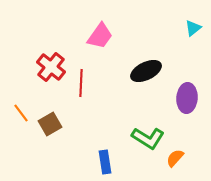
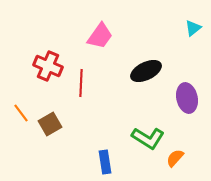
red cross: moved 3 px left, 1 px up; rotated 16 degrees counterclockwise
purple ellipse: rotated 16 degrees counterclockwise
